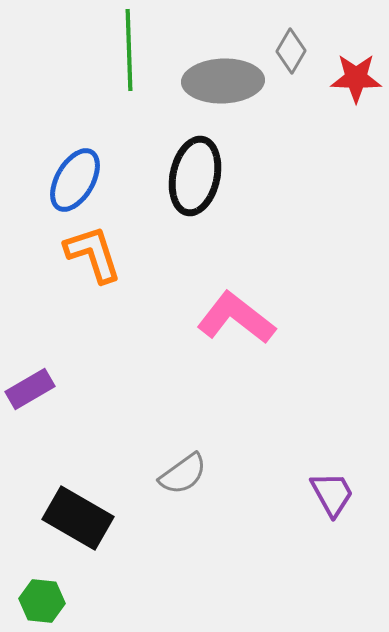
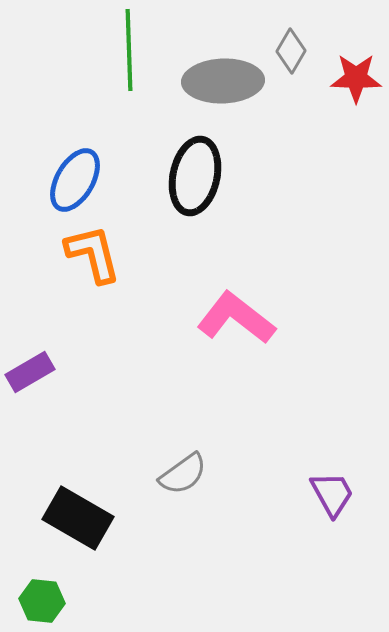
orange L-shape: rotated 4 degrees clockwise
purple rectangle: moved 17 px up
